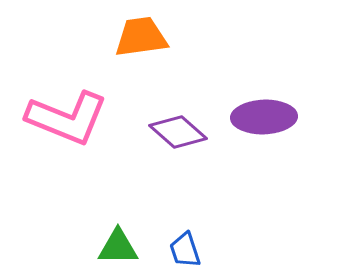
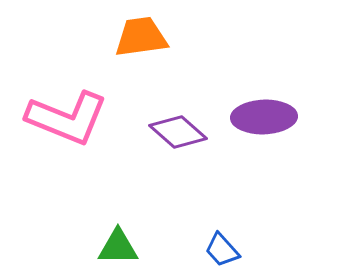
blue trapezoid: moved 37 px right; rotated 24 degrees counterclockwise
